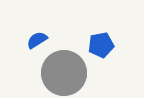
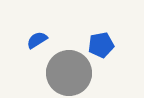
gray circle: moved 5 px right
